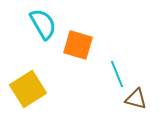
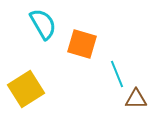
orange square: moved 4 px right, 1 px up
yellow square: moved 2 px left
brown triangle: rotated 15 degrees counterclockwise
